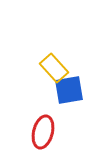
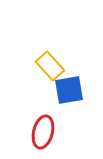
yellow rectangle: moved 4 px left, 2 px up
